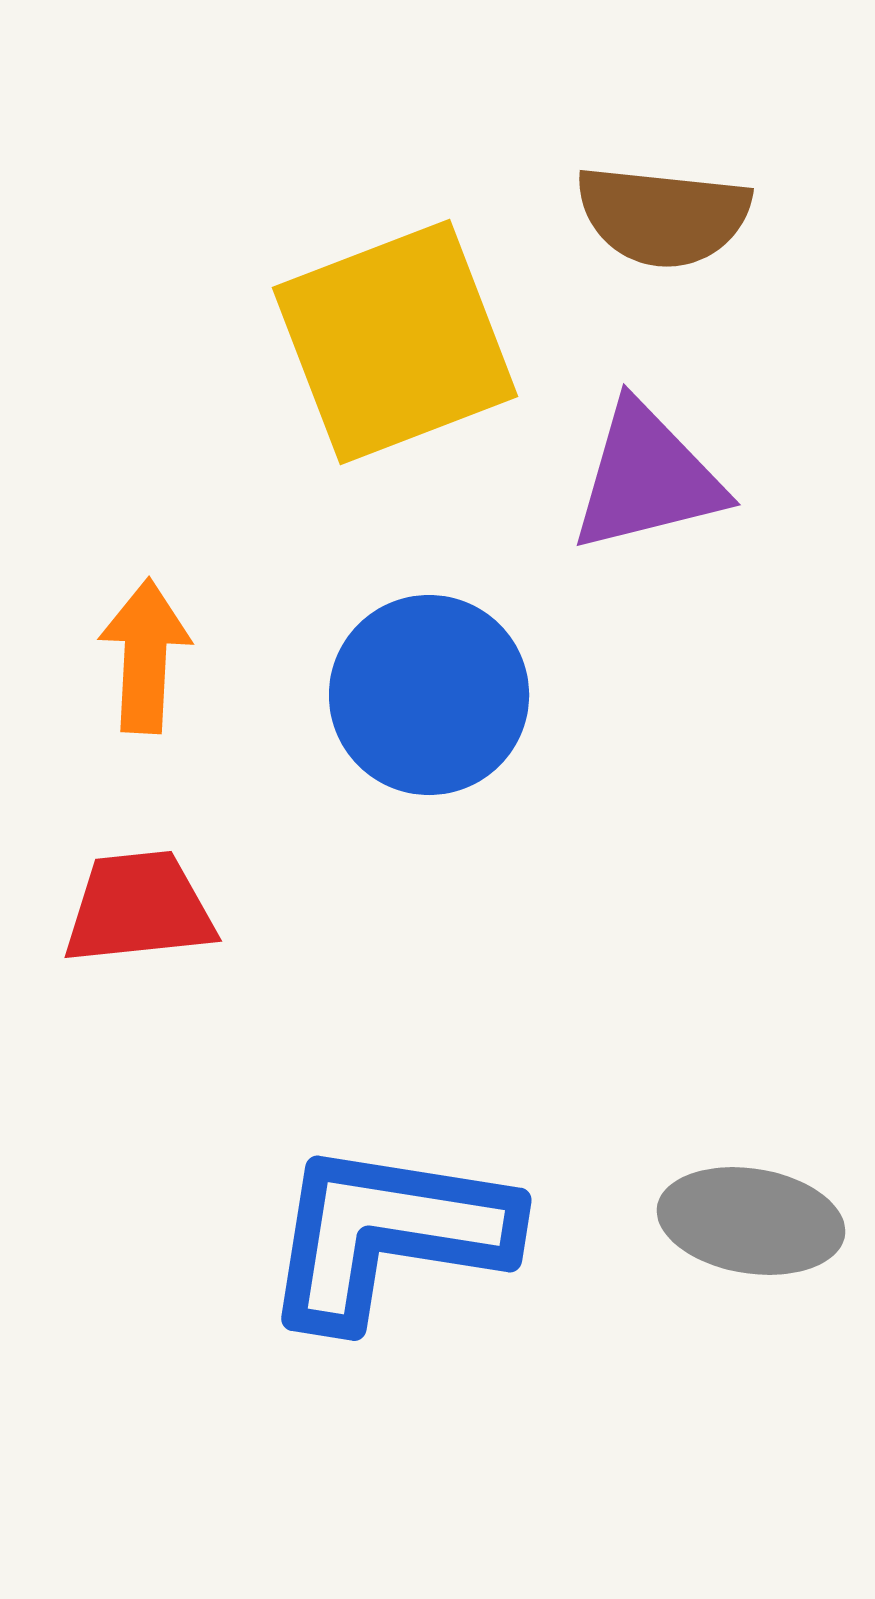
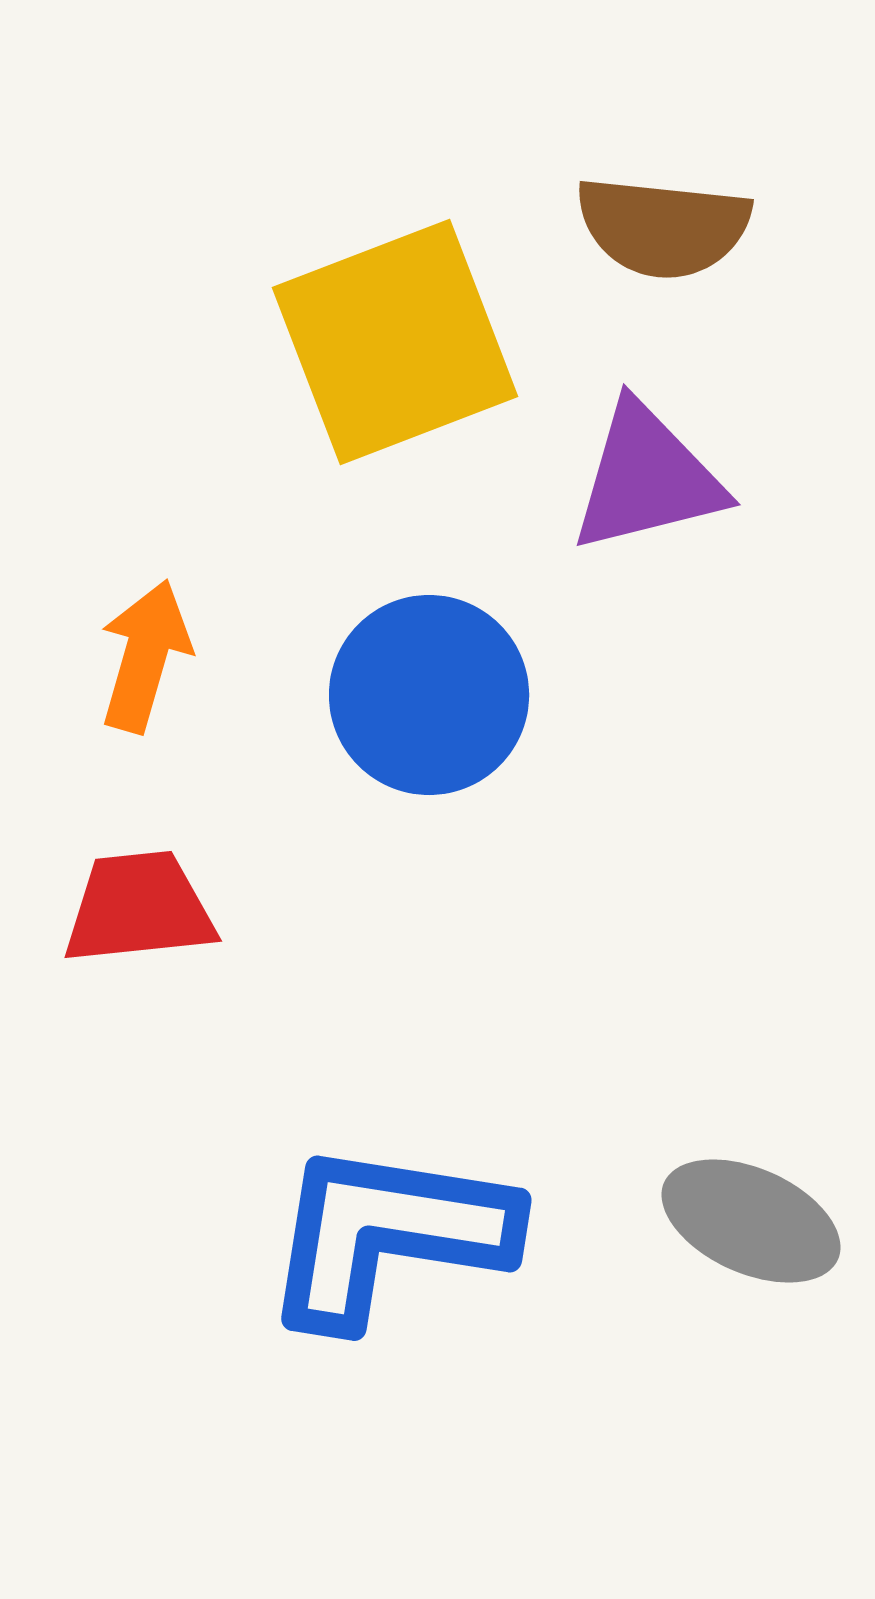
brown semicircle: moved 11 px down
orange arrow: rotated 13 degrees clockwise
gray ellipse: rotated 15 degrees clockwise
